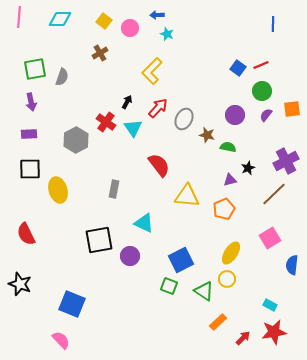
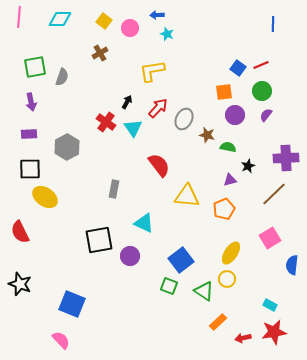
green square at (35, 69): moved 2 px up
yellow L-shape at (152, 71): rotated 36 degrees clockwise
orange square at (292, 109): moved 68 px left, 17 px up
gray hexagon at (76, 140): moved 9 px left, 7 px down
purple cross at (286, 161): moved 3 px up; rotated 25 degrees clockwise
black star at (248, 168): moved 2 px up
yellow ellipse at (58, 190): moved 13 px left, 7 px down; rotated 40 degrees counterclockwise
red semicircle at (26, 234): moved 6 px left, 2 px up
blue square at (181, 260): rotated 10 degrees counterclockwise
red arrow at (243, 338): rotated 147 degrees counterclockwise
